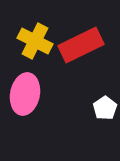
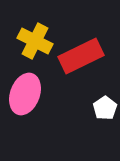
red rectangle: moved 11 px down
pink ellipse: rotated 9 degrees clockwise
